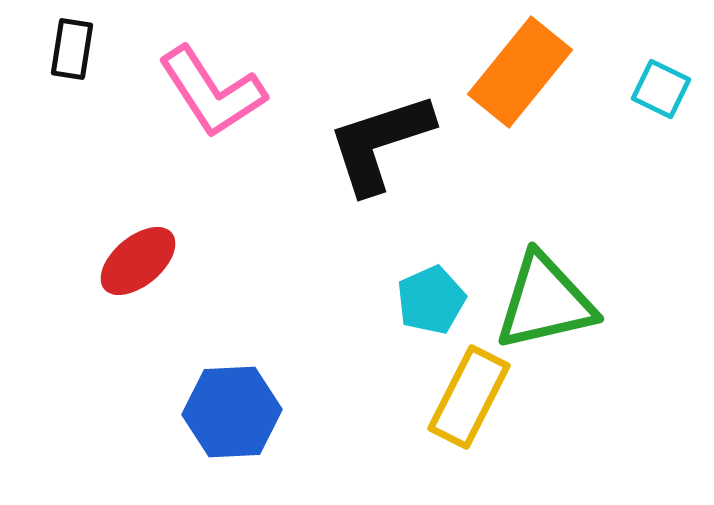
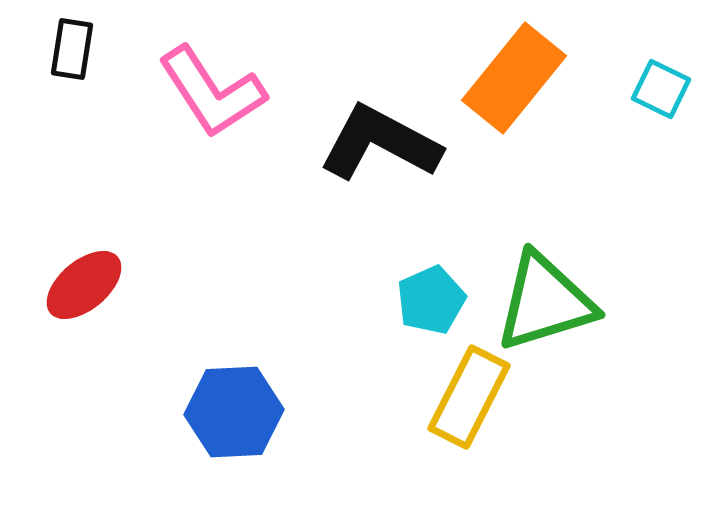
orange rectangle: moved 6 px left, 6 px down
black L-shape: rotated 46 degrees clockwise
red ellipse: moved 54 px left, 24 px down
green triangle: rotated 4 degrees counterclockwise
blue hexagon: moved 2 px right
